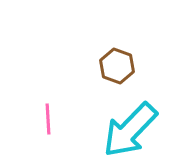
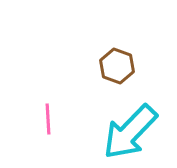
cyan arrow: moved 2 px down
